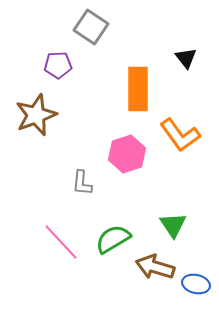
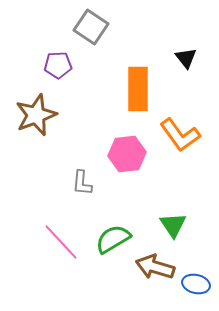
pink hexagon: rotated 12 degrees clockwise
